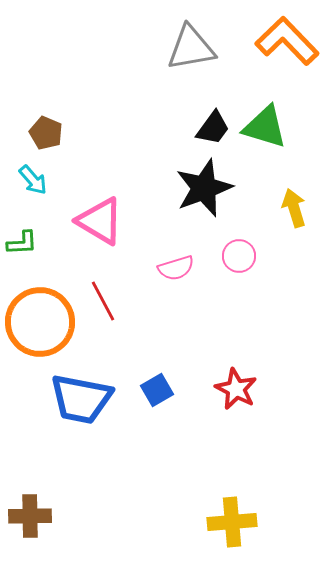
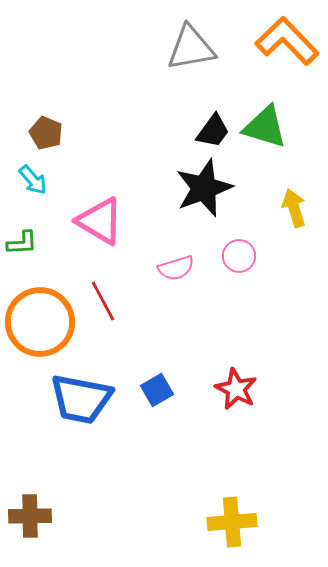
black trapezoid: moved 3 px down
